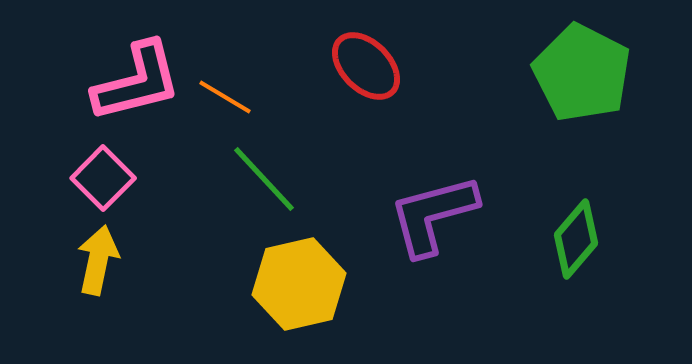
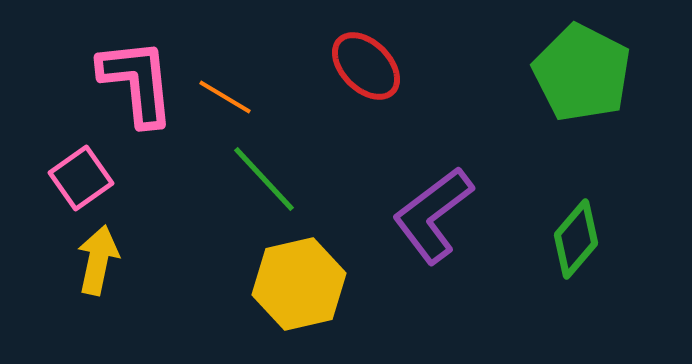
pink L-shape: rotated 82 degrees counterclockwise
pink square: moved 22 px left; rotated 10 degrees clockwise
purple L-shape: rotated 22 degrees counterclockwise
